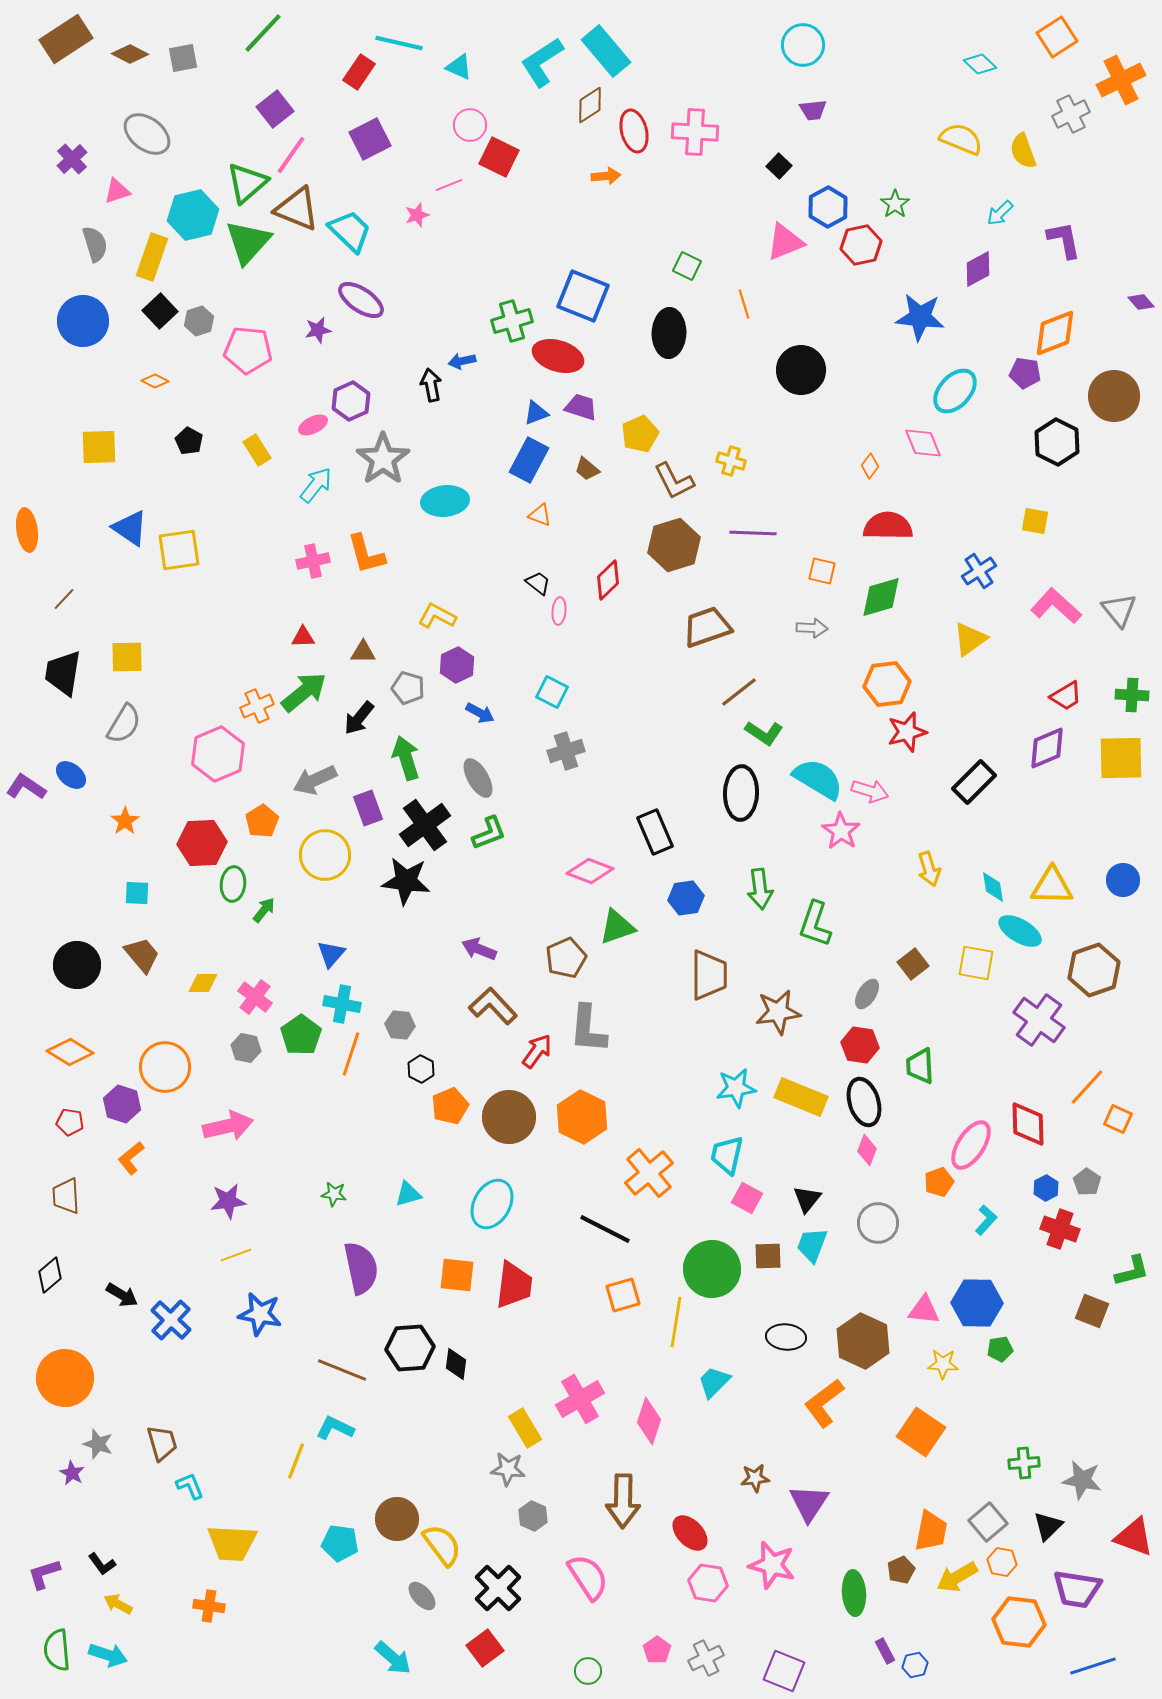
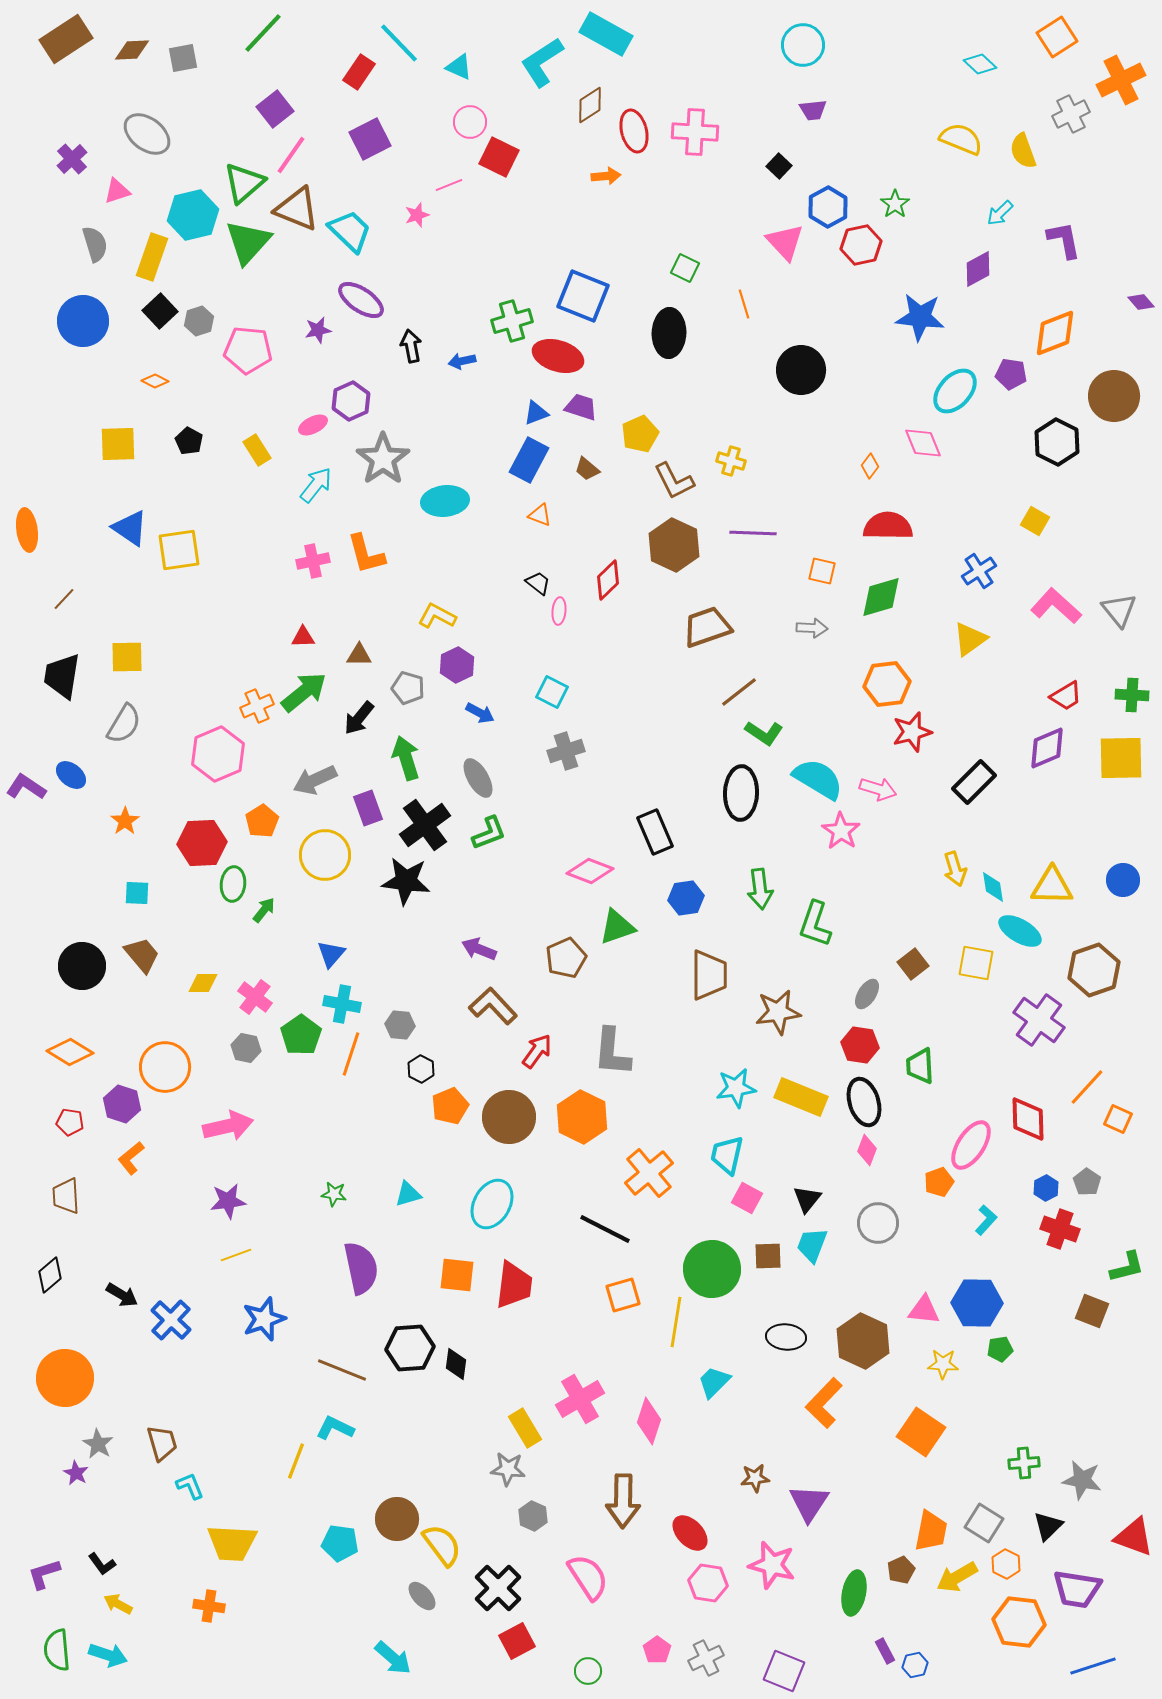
cyan line at (399, 43): rotated 33 degrees clockwise
cyan rectangle at (606, 51): moved 17 px up; rotated 21 degrees counterclockwise
brown diamond at (130, 54): moved 2 px right, 4 px up; rotated 30 degrees counterclockwise
pink circle at (470, 125): moved 3 px up
green triangle at (247, 183): moved 3 px left
pink triangle at (785, 242): rotated 51 degrees counterclockwise
green square at (687, 266): moved 2 px left, 2 px down
purple pentagon at (1025, 373): moved 14 px left, 1 px down
black arrow at (431, 385): moved 20 px left, 39 px up
yellow square at (99, 447): moved 19 px right, 3 px up
yellow square at (1035, 521): rotated 20 degrees clockwise
brown hexagon at (674, 545): rotated 18 degrees counterclockwise
brown triangle at (363, 652): moved 4 px left, 3 px down
black trapezoid at (63, 673): moved 1 px left, 3 px down
red star at (907, 732): moved 5 px right
pink arrow at (870, 791): moved 8 px right, 2 px up
yellow arrow at (929, 869): moved 26 px right
black circle at (77, 965): moved 5 px right, 1 px down
gray L-shape at (588, 1029): moved 24 px right, 23 px down
red diamond at (1028, 1124): moved 5 px up
green L-shape at (1132, 1271): moved 5 px left, 4 px up
blue star at (260, 1314): moved 4 px right, 5 px down; rotated 30 degrees counterclockwise
orange L-shape at (824, 1403): rotated 9 degrees counterclockwise
gray star at (98, 1444): rotated 12 degrees clockwise
purple star at (72, 1473): moved 4 px right
gray square at (988, 1522): moved 4 px left, 1 px down; rotated 18 degrees counterclockwise
orange hexagon at (1002, 1562): moved 4 px right, 2 px down; rotated 16 degrees clockwise
green ellipse at (854, 1593): rotated 15 degrees clockwise
red square at (485, 1648): moved 32 px right, 7 px up; rotated 9 degrees clockwise
